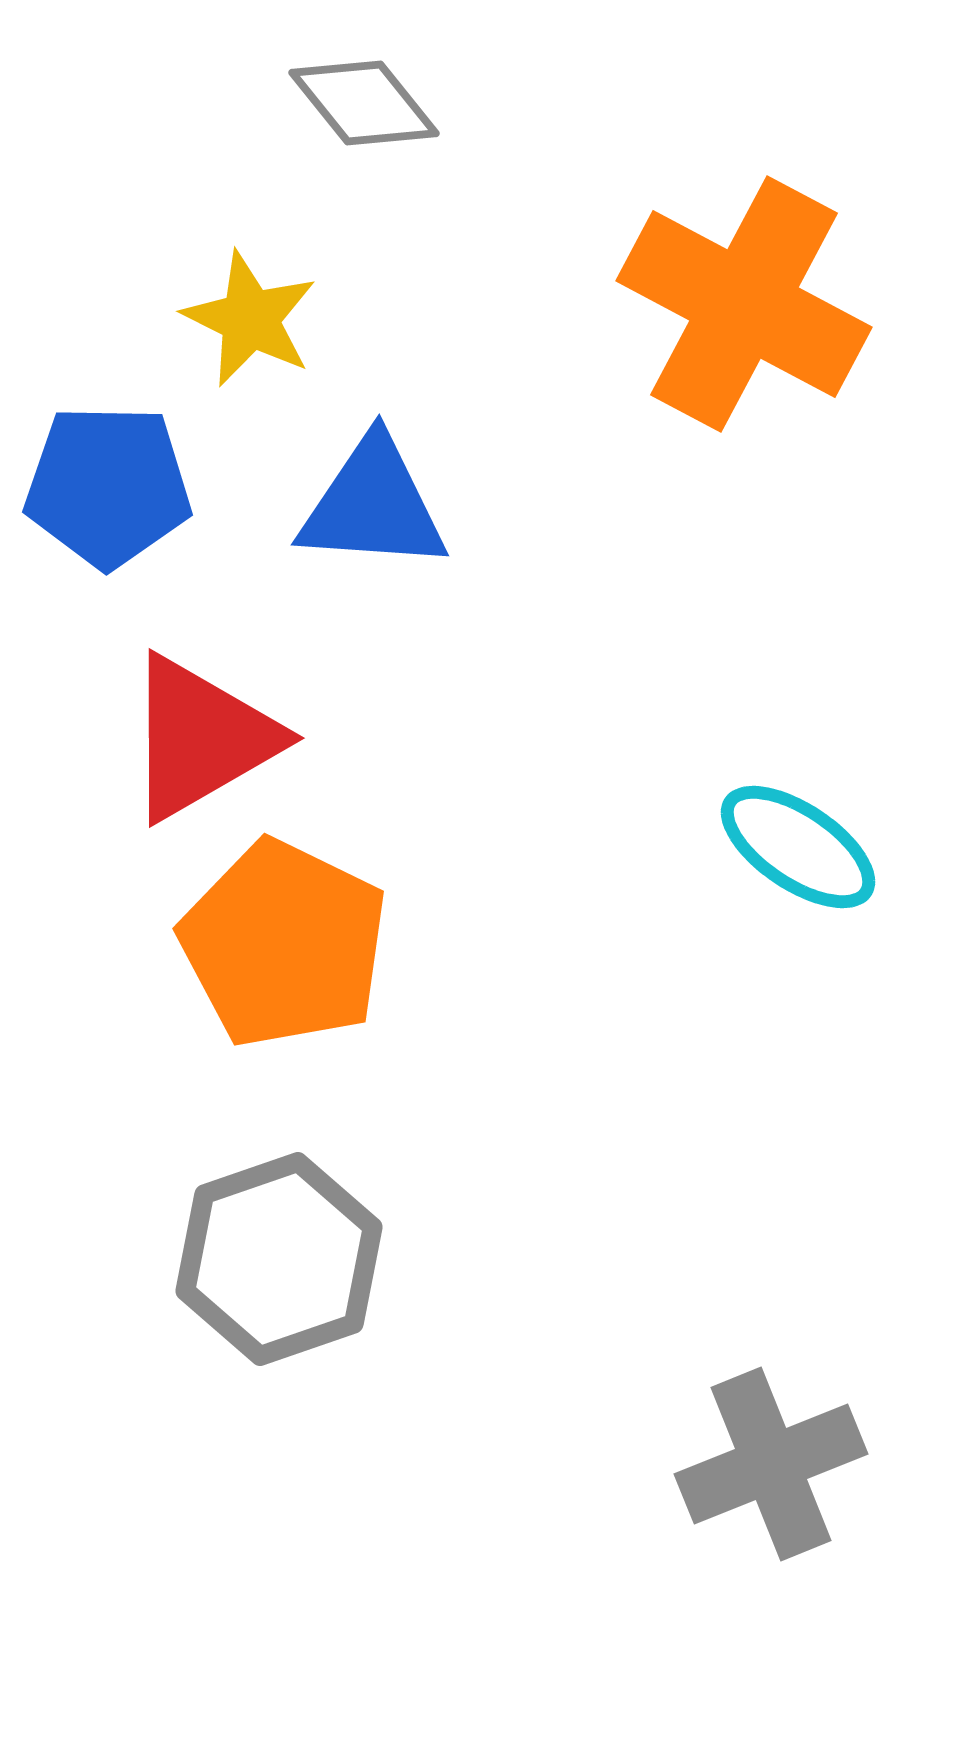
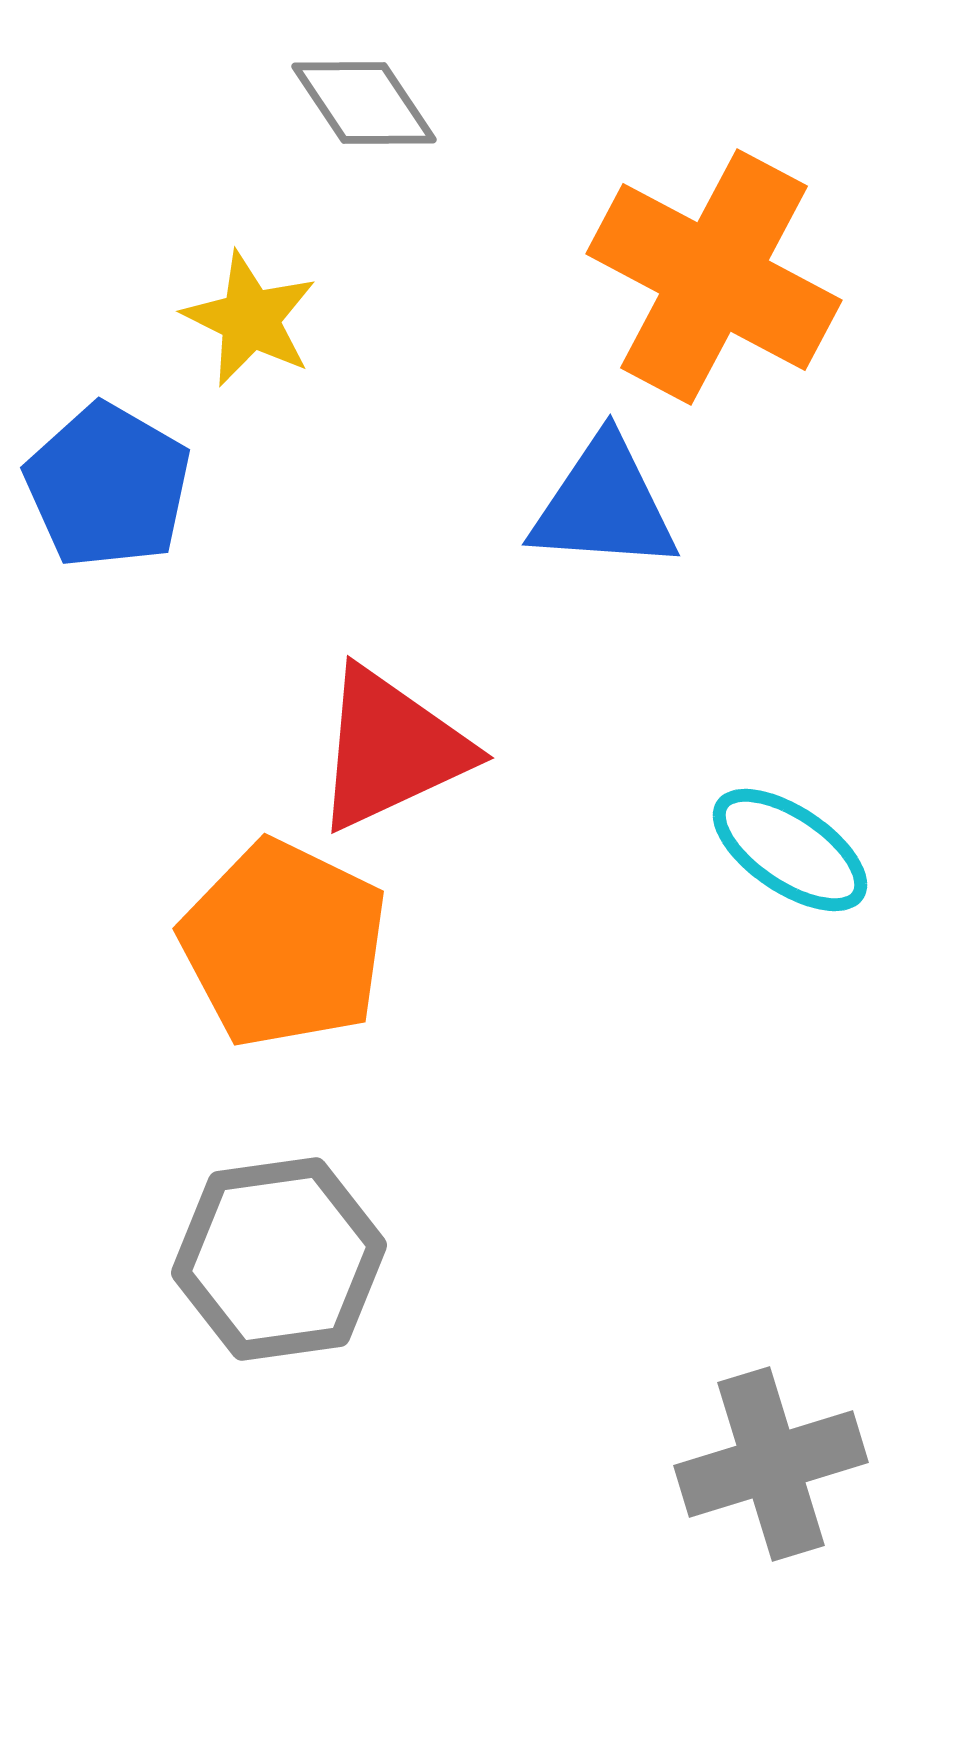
gray diamond: rotated 5 degrees clockwise
orange cross: moved 30 px left, 27 px up
blue pentagon: rotated 29 degrees clockwise
blue triangle: moved 231 px right
red triangle: moved 190 px right, 11 px down; rotated 5 degrees clockwise
cyan ellipse: moved 8 px left, 3 px down
gray hexagon: rotated 11 degrees clockwise
gray cross: rotated 5 degrees clockwise
